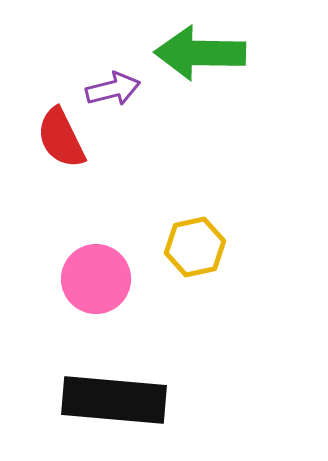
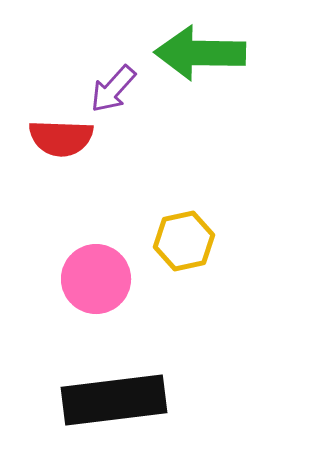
purple arrow: rotated 146 degrees clockwise
red semicircle: rotated 62 degrees counterclockwise
yellow hexagon: moved 11 px left, 6 px up
black rectangle: rotated 12 degrees counterclockwise
